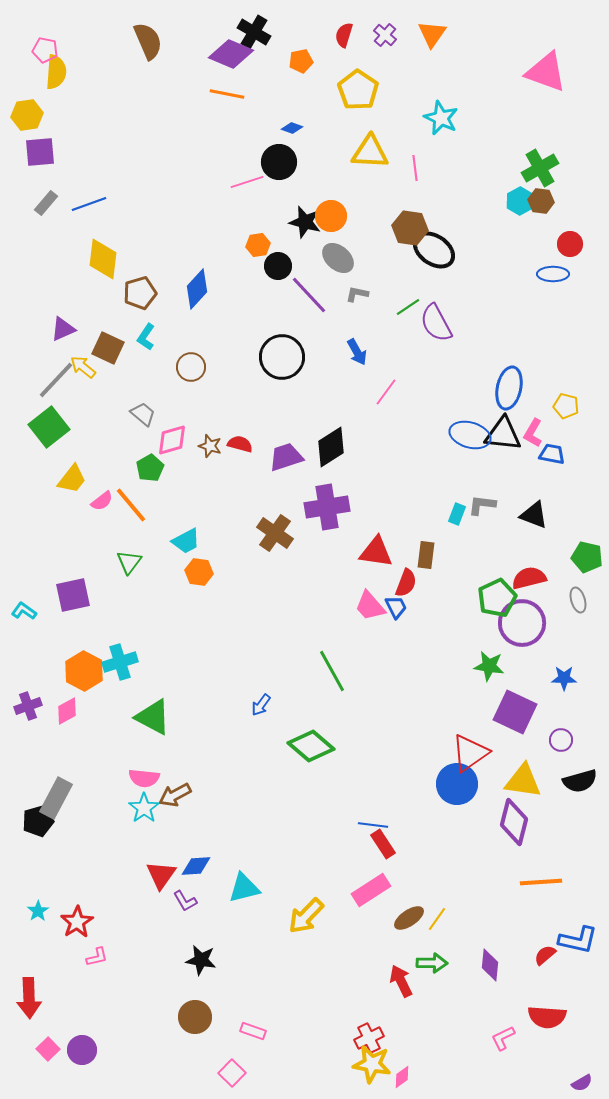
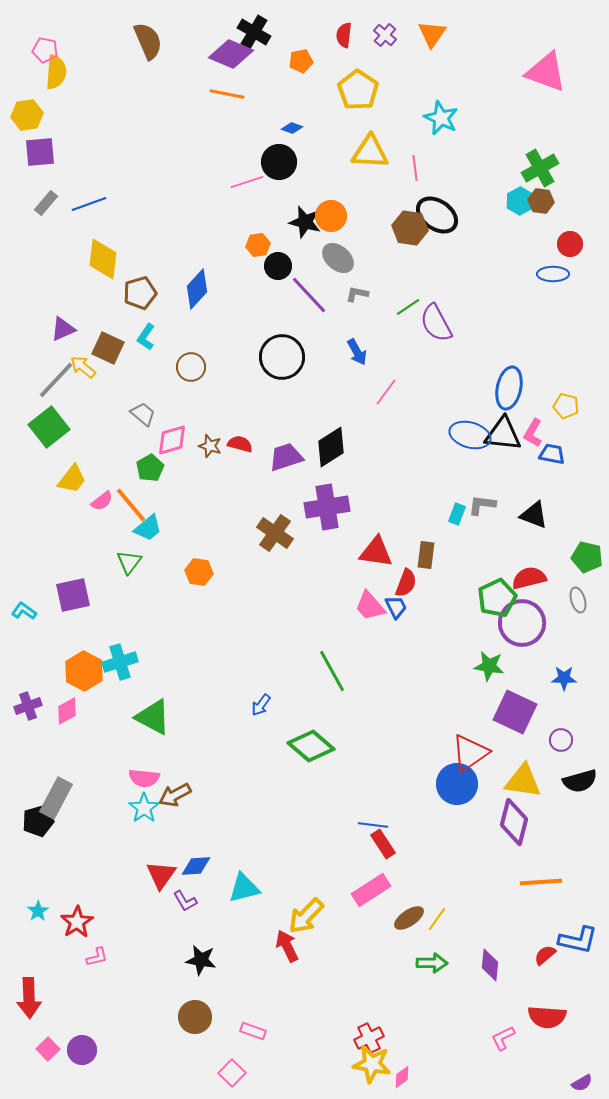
red semicircle at (344, 35): rotated 10 degrees counterclockwise
black ellipse at (434, 250): moved 3 px right, 35 px up
cyan trapezoid at (186, 541): moved 38 px left, 13 px up; rotated 12 degrees counterclockwise
red arrow at (401, 981): moved 114 px left, 35 px up
